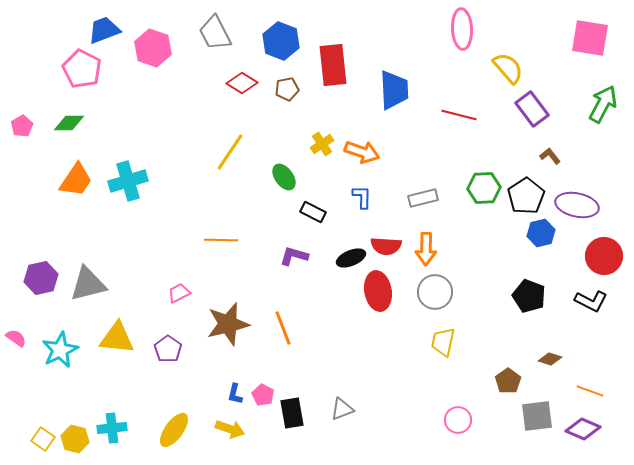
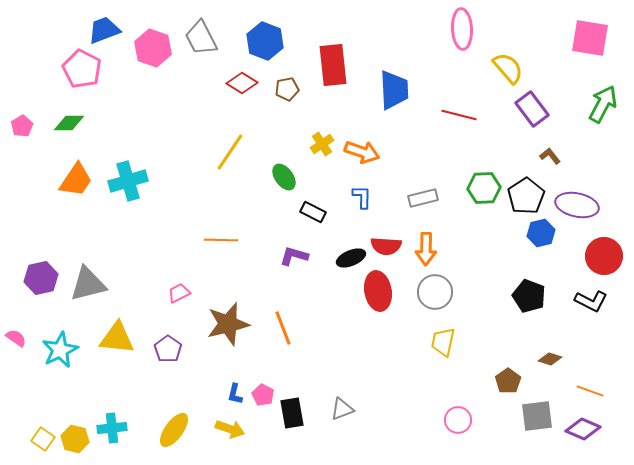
gray trapezoid at (215, 33): moved 14 px left, 5 px down
blue hexagon at (281, 41): moved 16 px left
